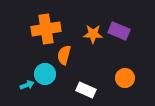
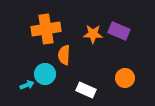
orange semicircle: rotated 12 degrees counterclockwise
